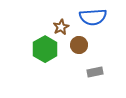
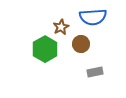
brown circle: moved 2 px right, 1 px up
